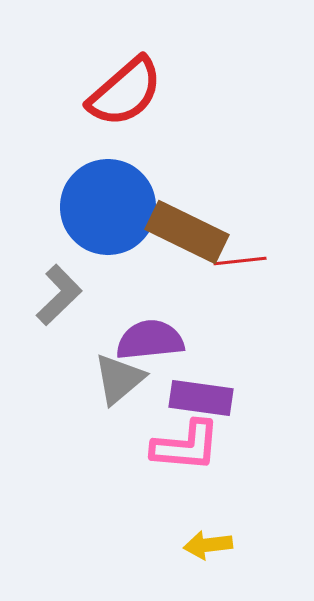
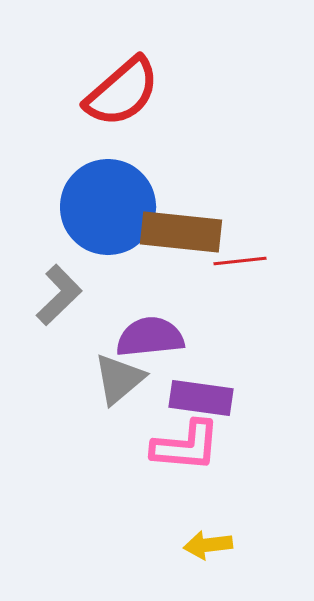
red semicircle: moved 3 px left
brown rectangle: moved 6 px left; rotated 20 degrees counterclockwise
purple semicircle: moved 3 px up
